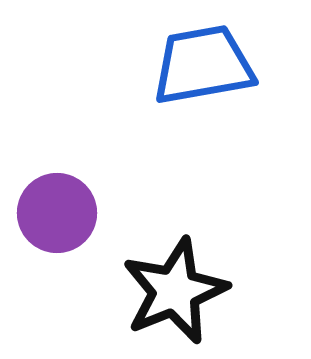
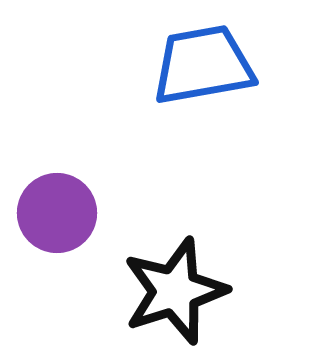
black star: rotated 4 degrees clockwise
